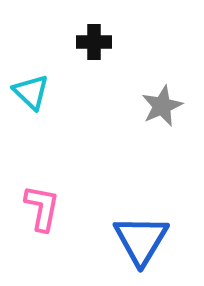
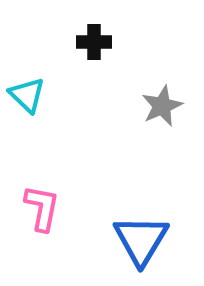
cyan triangle: moved 4 px left, 3 px down
